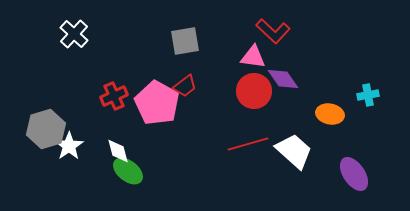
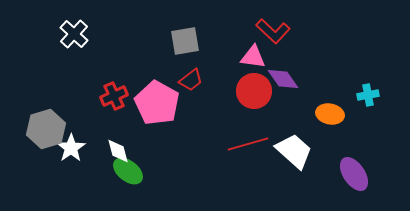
red trapezoid: moved 6 px right, 6 px up
white star: moved 2 px right, 2 px down
